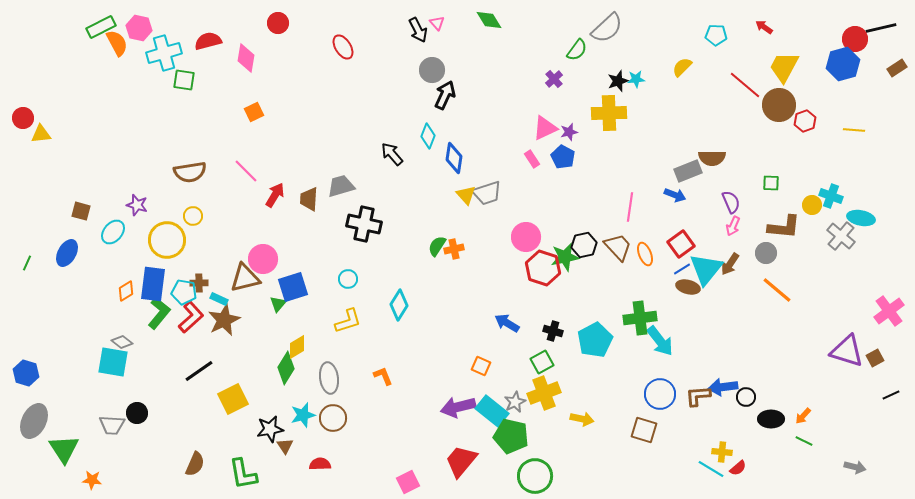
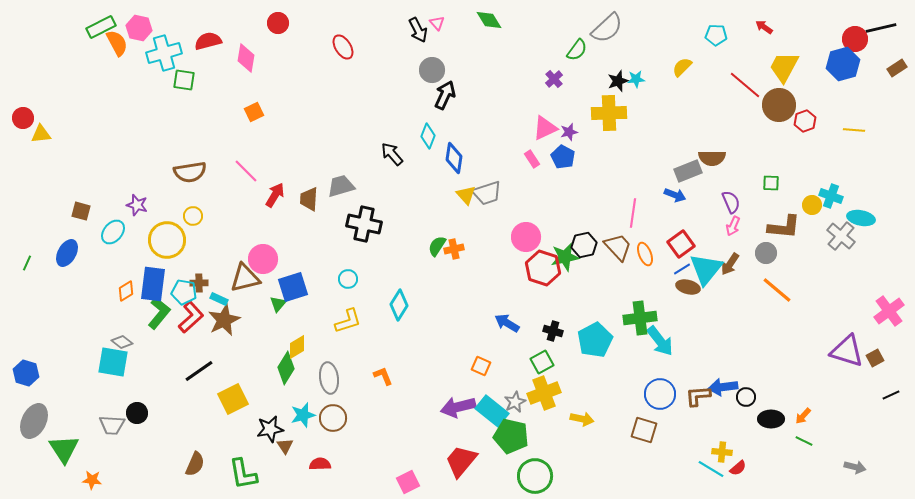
pink line at (630, 207): moved 3 px right, 6 px down
